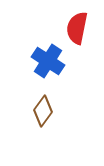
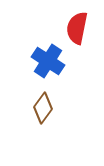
brown diamond: moved 3 px up
